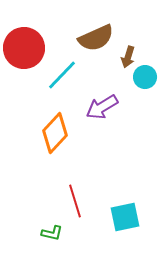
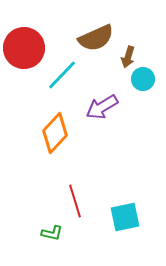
cyan circle: moved 2 px left, 2 px down
